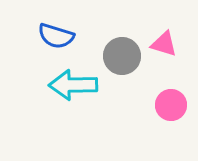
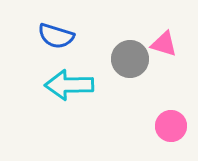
gray circle: moved 8 px right, 3 px down
cyan arrow: moved 4 px left
pink circle: moved 21 px down
